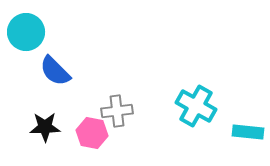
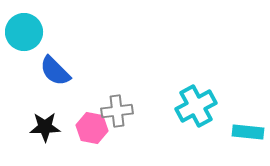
cyan circle: moved 2 px left
cyan cross: rotated 33 degrees clockwise
pink hexagon: moved 5 px up
